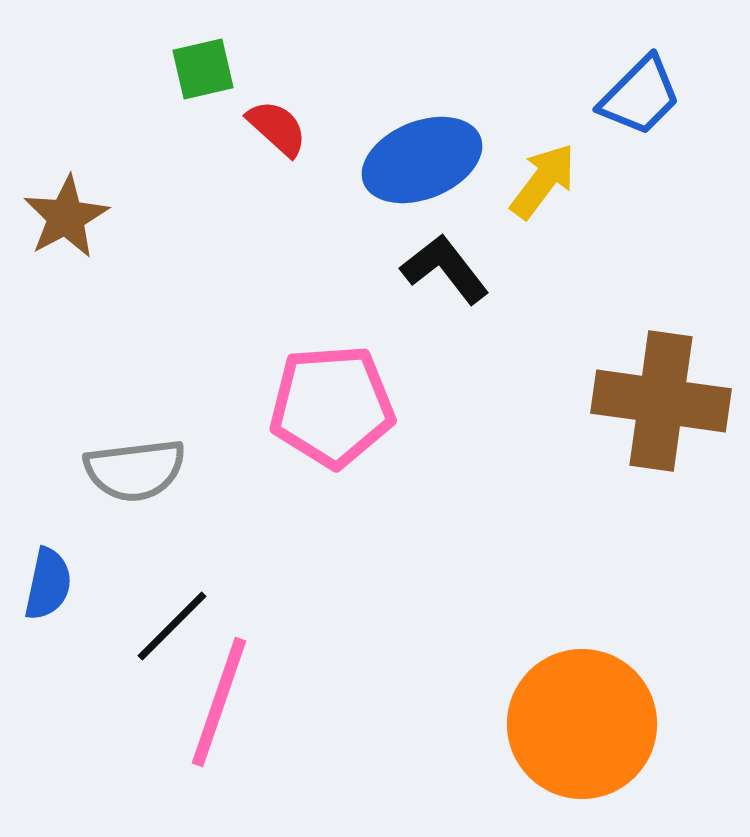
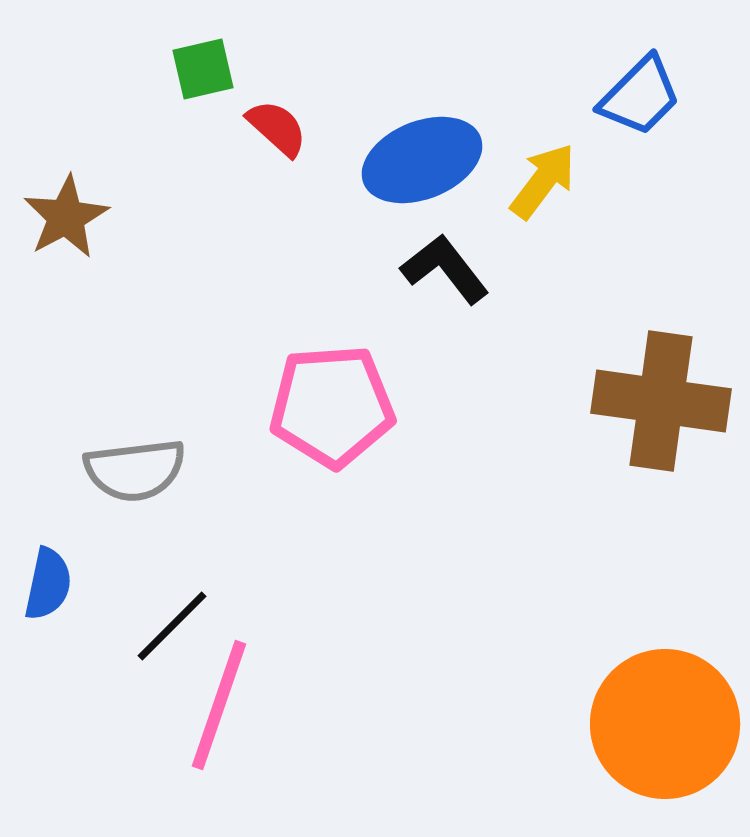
pink line: moved 3 px down
orange circle: moved 83 px right
